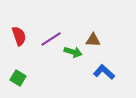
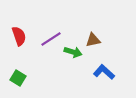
brown triangle: rotated 14 degrees counterclockwise
